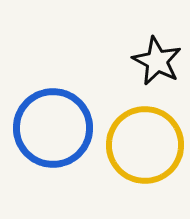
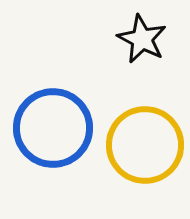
black star: moved 15 px left, 22 px up
